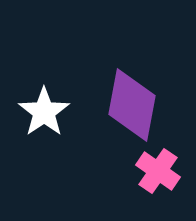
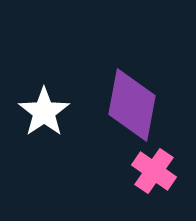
pink cross: moved 4 px left
